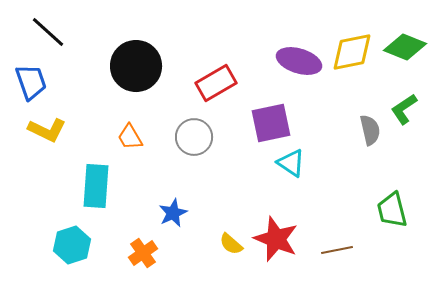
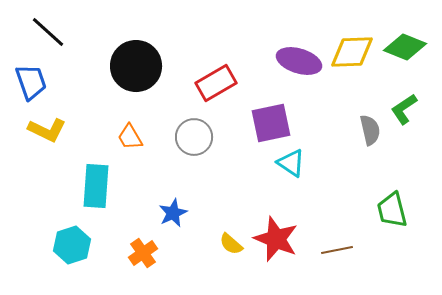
yellow diamond: rotated 9 degrees clockwise
